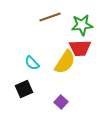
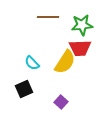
brown line: moved 2 px left; rotated 20 degrees clockwise
